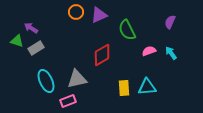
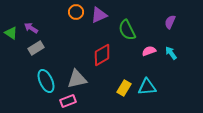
green triangle: moved 6 px left, 8 px up; rotated 16 degrees clockwise
yellow rectangle: rotated 35 degrees clockwise
